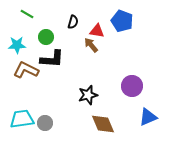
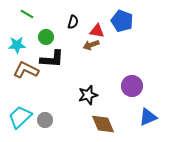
brown arrow: rotated 70 degrees counterclockwise
cyan trapezoid: moved 2 px left, 2 px up; rotated 35 degrees counterclockwise
gray circle: moved 3 px up
